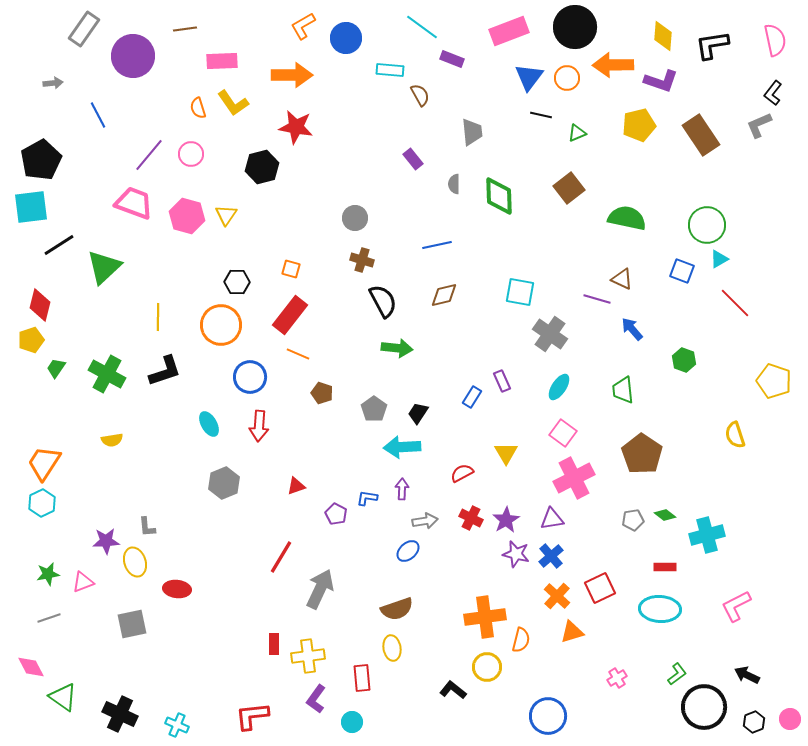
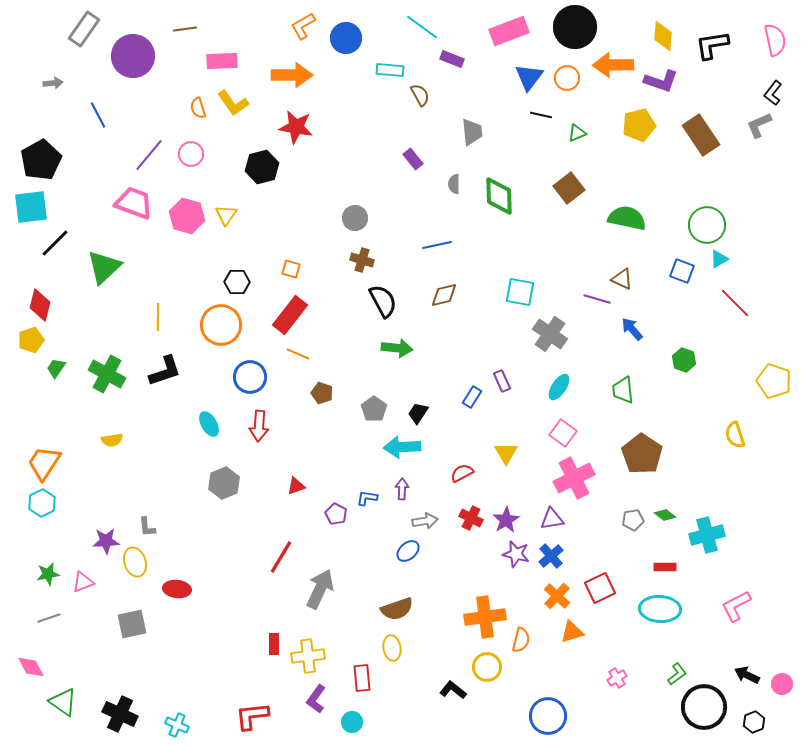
black line at (59, 245): moved 4 px left, 2 px up; rotated 12 degrees counterclockwise
green triangle at (63, 697): moved 5 px down
pink circle at (790, 719): moved 8 px left, 35 px up
